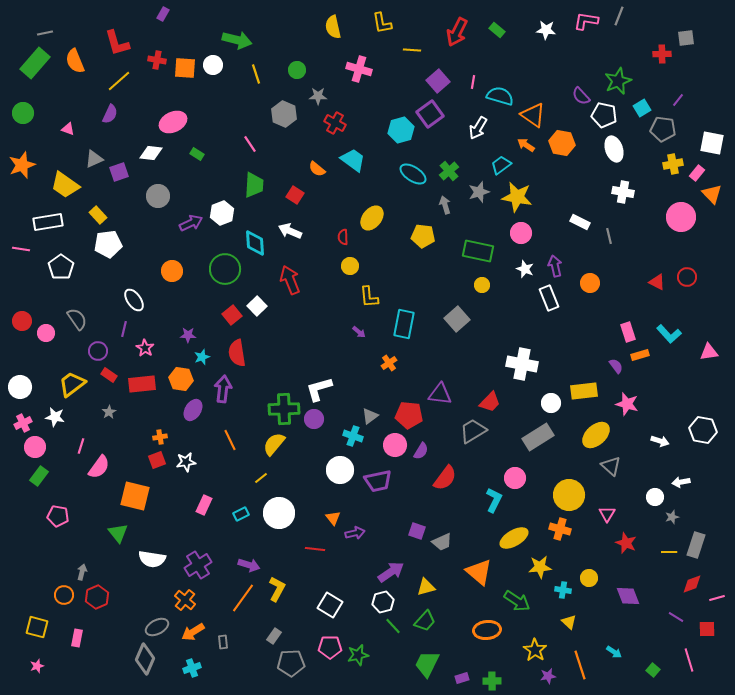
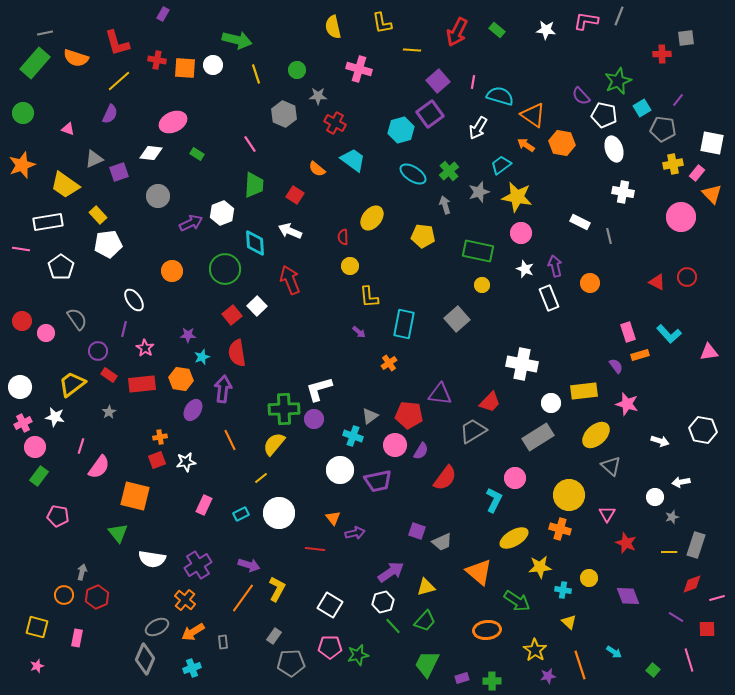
orange semicircle at (75, 61): moved 1 px right, 3 px up; rotated 50 degrees counterclockwise
